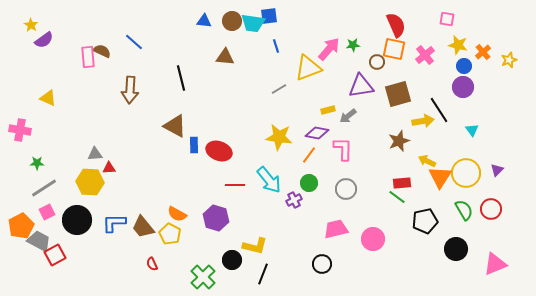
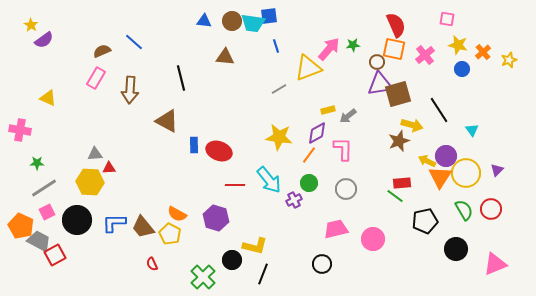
brown semicircle at (102, 51): rotated 48 degrees counterclockwise
pink rectangle at (88, 57): moved 8 px right, 21 px down; rotated 35 degrees clockwise
blue circle at (464, 66): moved 2 px left, 3 px down
purple triangle at (361, 86): moved 19 px right, 2 px up
purple circle at (463, 87): moved 17 px left, 69 px down
yellow arrow at (423, 121): moved 11 px left, 4 px down; rotated 25 degrees clockwise
brown triangle at (175, 126): moved 8 px left, 5 px up
purple diamond at (317, 133): rotated 40 degrees counterclockwise
green line at (397, 197): moved 2 px left, 1 px up
orange pentagon at (21, 226): rotated 20 degrees counterclockwise
